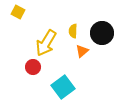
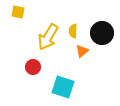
yellow square: rotated 16 degrees counterclockwise
yellow arrow: moved 2 px right, 6 px up
cyan square: rotated 35 degrees counterclockwise
